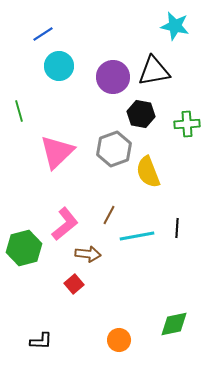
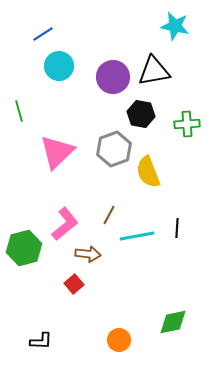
green diamond: moved 1 px left, 2 px up
